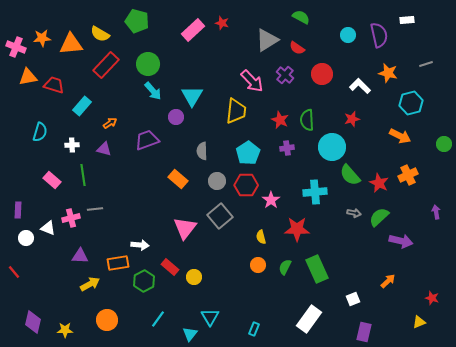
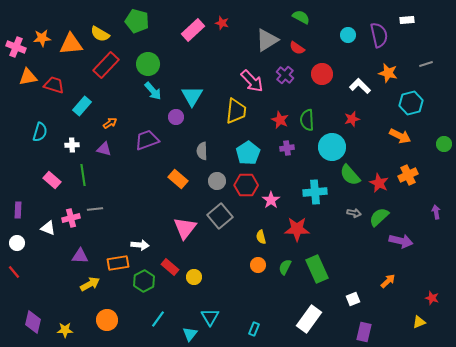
white circle at (26, 238): moved 9 px left, 5 px down
